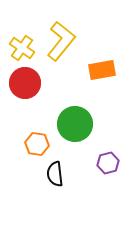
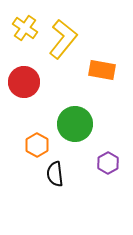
yellow L-shape: moved 2 px right, 2 px up
yellow cross: moved 3 px right, 20 px up
orange rectangle: rotated 20 degrees clockwise
red circle: moved 1 px left, 1 px up
orange hexagon: moved 1 px down; rotated 20 degrees clockwise
purple hexagon: rotated 15 degrees counterclockwise
